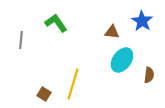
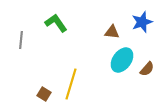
blue star: moved 1 px down; rotated 20 degrees clockwise
brown semicircle: moved 2 px left, 6 px up; rotated 35 degrees clockwise
yellow line: moved 2 px left
